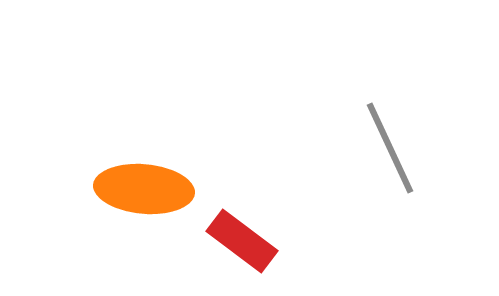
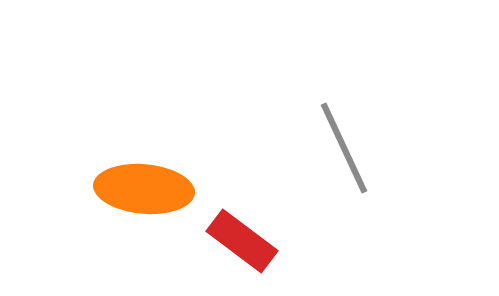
gray line: moved 46 px left
